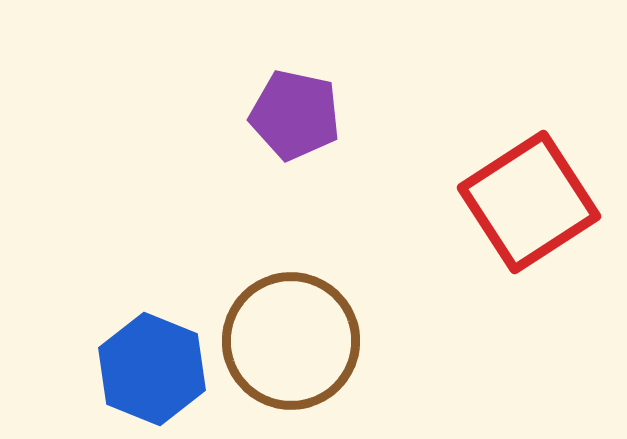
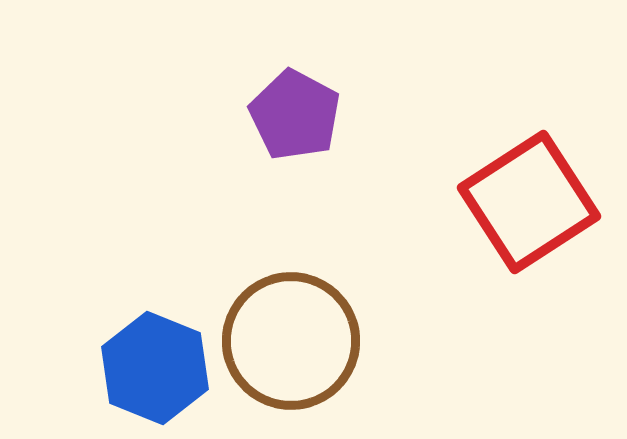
purple pentagon: rotated 16 degrees clockwise
blue hexagon: moved 3 px right, 1 px up
